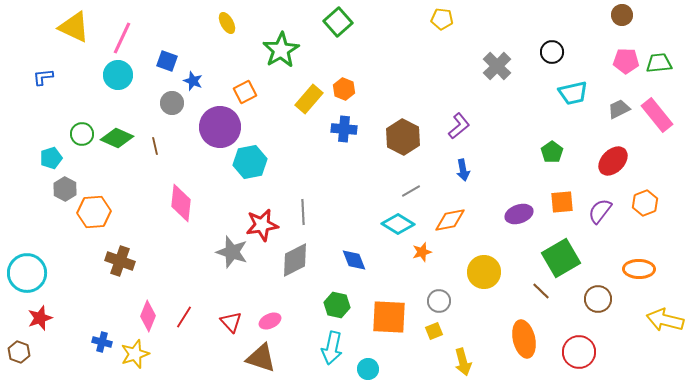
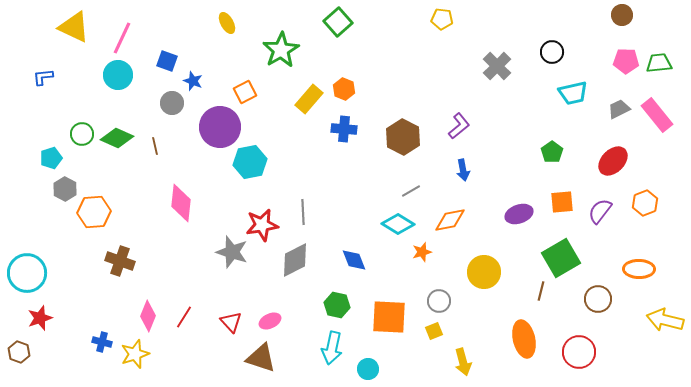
brown line at (541, 291): rotated 60 degrees clockwise
